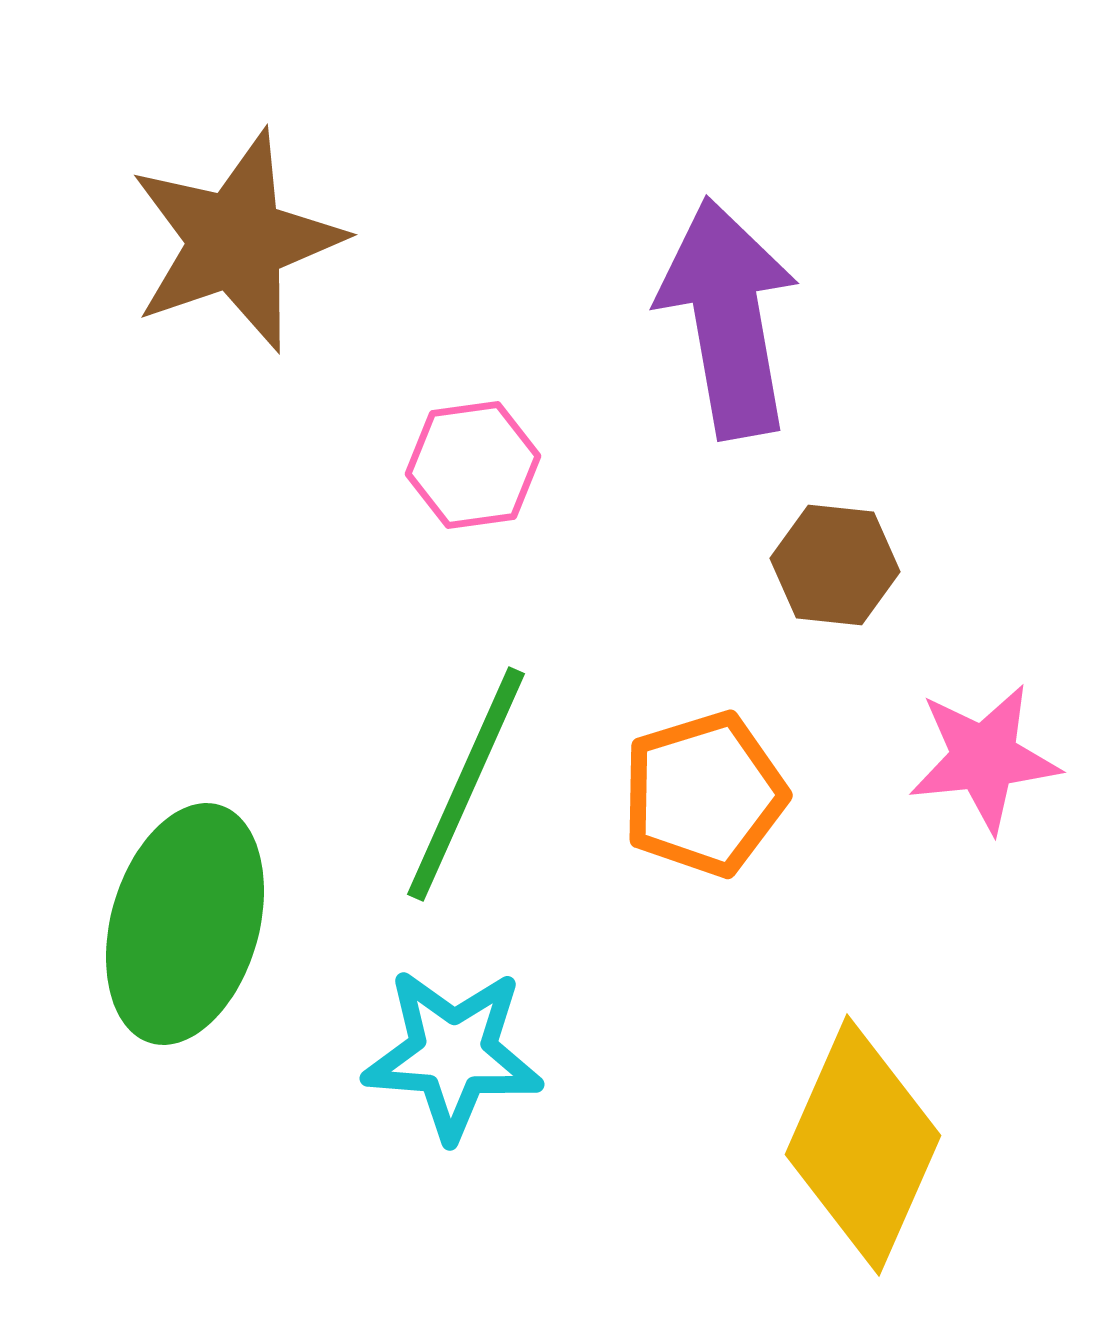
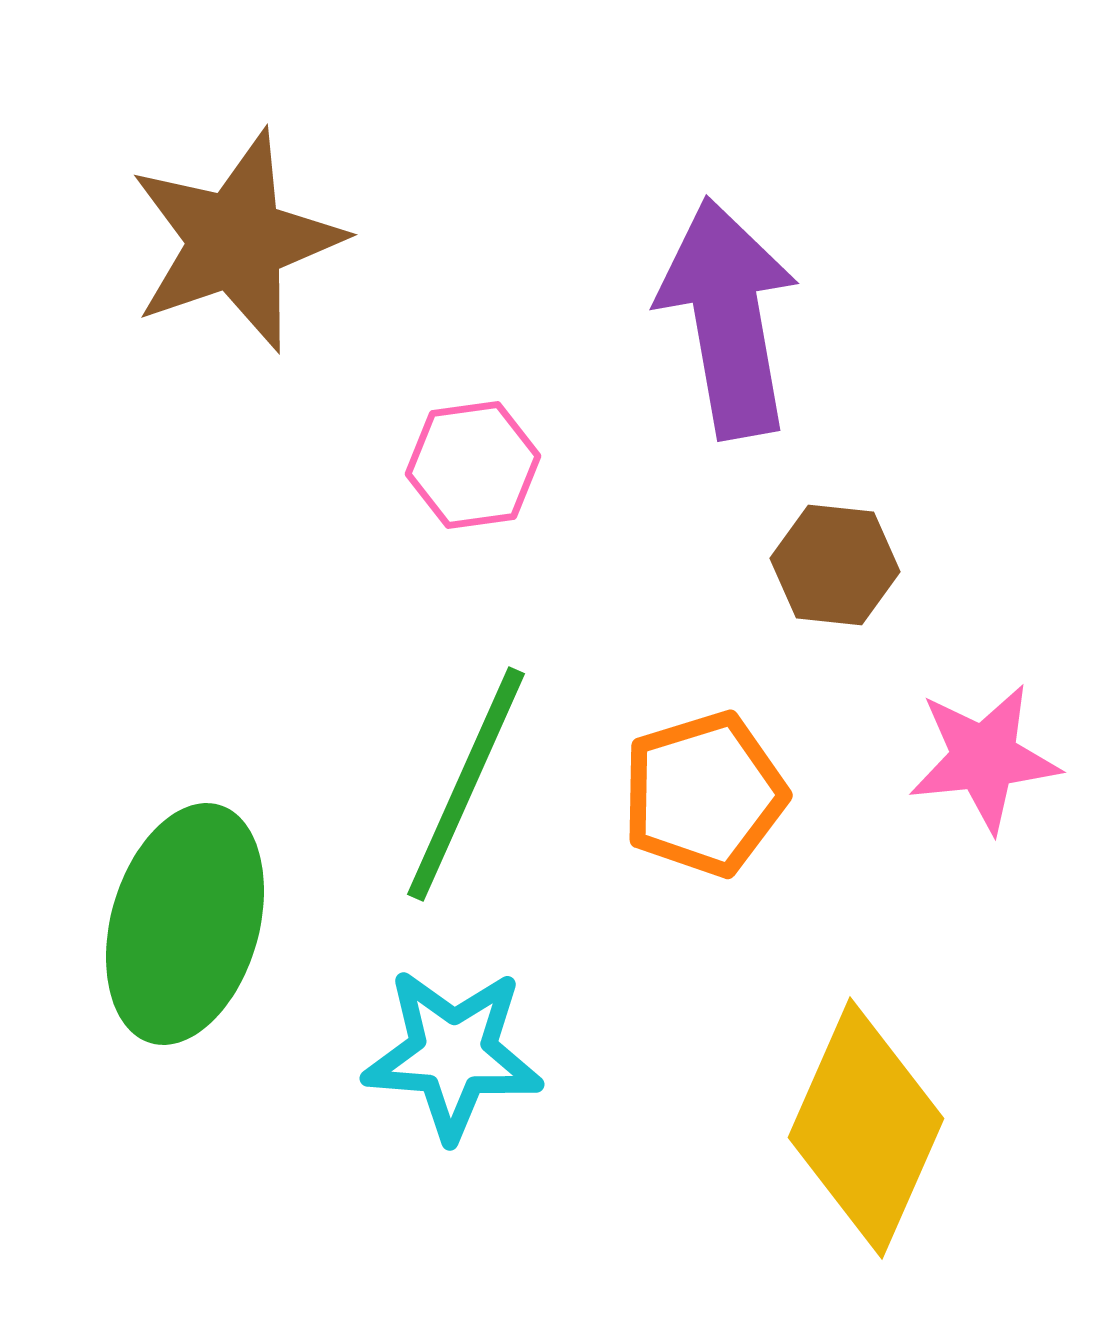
yellow diamond: moved 3 px right, 17 px up
